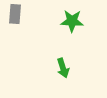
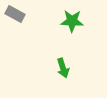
gray rectangle: rotated 66 degrees counterclockwise
